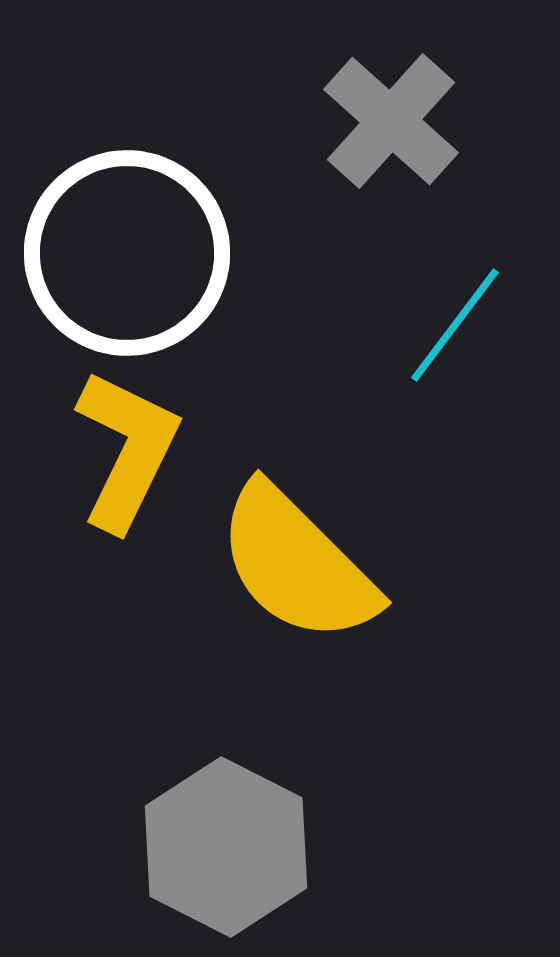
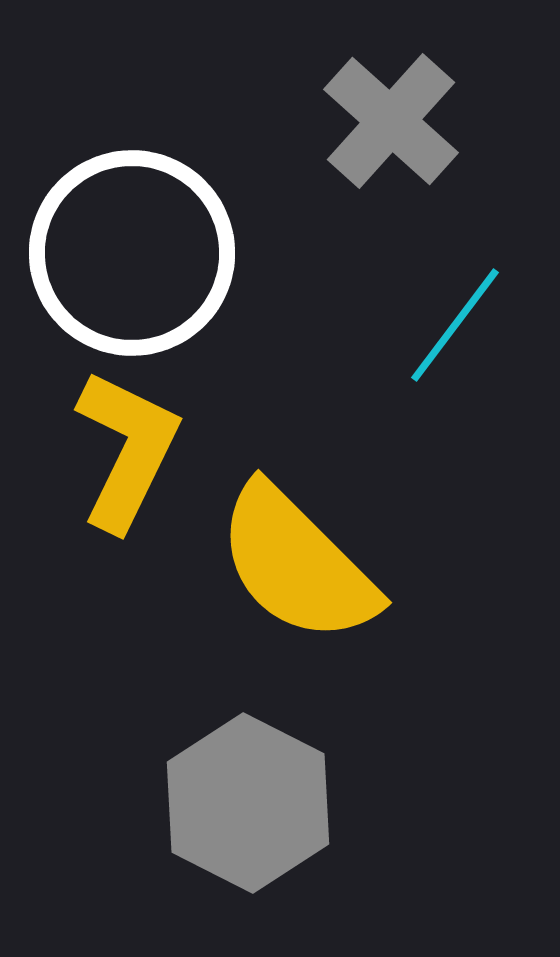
white circle: moved 5 px right
gray hexagon: moved 22 px right, 44 px up
